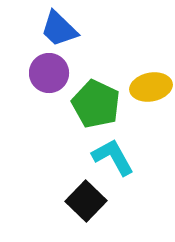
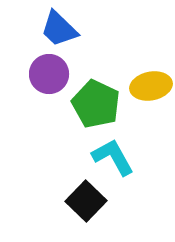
purple circle: moved 1 px down
yellow ellipse: moved 1 px up
